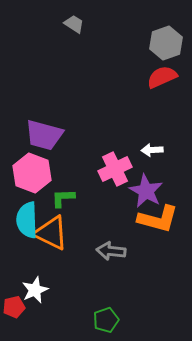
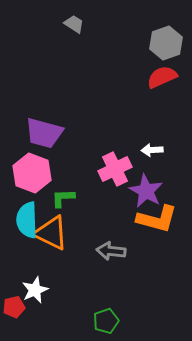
purple trapezoid: moved 2 px up
orange L-shape: moved 1 px left
green pentagon: moved 1 px down
